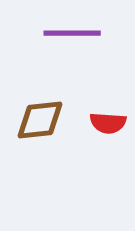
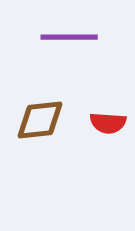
purple line: moved 3 px left, 4 px down
